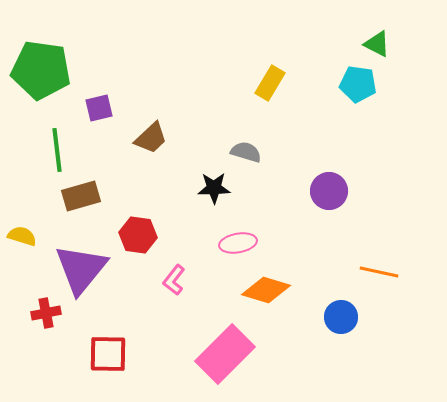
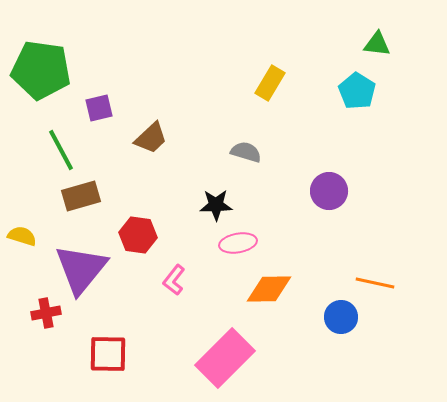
green triangle: rotated 20 degrees counterclockwise
cyan pentagon: moved 1 px left, 7 px down; rotated 24 degrees clockwise
green line: moved 4 px right; rotated 21 degrees counterclockwise
black star: moved 2 px right, 17 px down
orange line: moved 4 px left, 11 px down
orange diamond: moved 3 px right, 1 px up; rotated 18 degrees counterclockwise
pink rectangle: moved 4 px down
